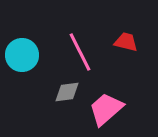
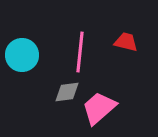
pink line: rotated 33 degrees clockwise
pink trapezoid: moved 7 px left, 1 px up
